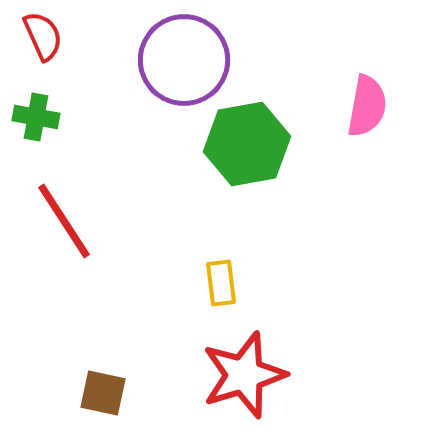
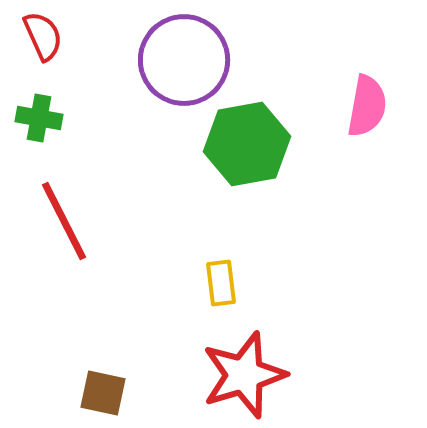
green cross: moved 3 px right, 1 px down
red line: rotated 6 degrees clockwise
